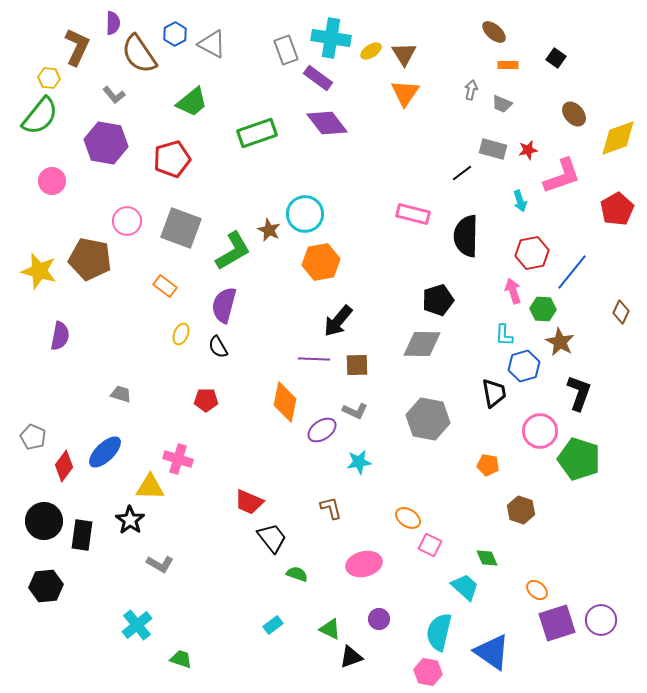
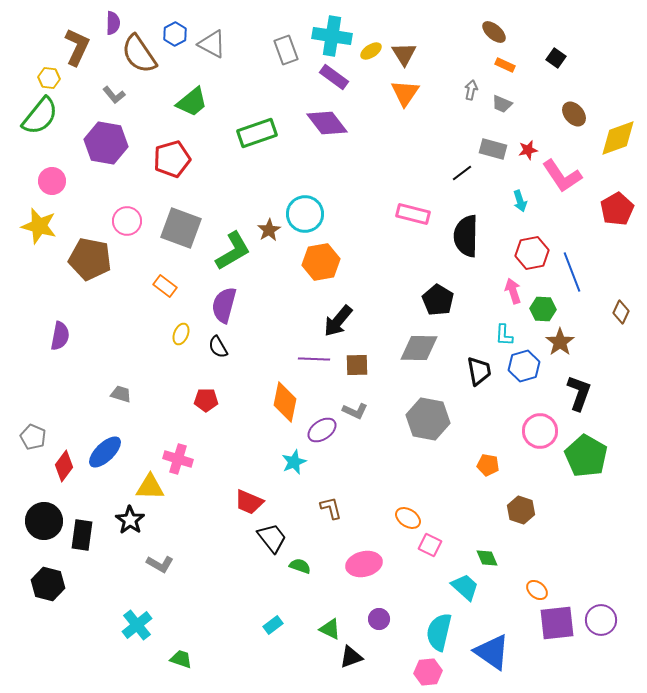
cyan cross at (331, 38): moved 1 px right, 2 px up
orange rectangle at (508, 65): moved 3 px left; rotated 24 degrees clockwise
purple rectangle at (318, 78): moved 16 px right, 1 px up
pink L-shape at (562, 176): rotated 75 degrees clockwise
brown star at (269, 230): rotated 15 degrees clockwise
yellow star at (39, 271): moved 45 px up
blue line at (572, 272): rotated 60 degrees counterclockwise
black pentagon at (438, 300): rotated 24 degrees counterclockwise
brown star at (560, 342): rotated 8 degrees clockwise
gray diamond at (422, 344): moved 3 px left, 4 px down
black trapezoid at (494, 393): moved 15 px left, 22 px up
green pentagon at (579, 459): moved 7 px right, 3 px up; rotated 12 degrees clockwise
cyan star at (359, 462): moved 65 px left; rotated 15 degrees counterclockwise
green semicircle at (297, 574): moved 3 px right, 8 px up
black hexagon at (46, 586): moved 2 px right, 2 px up; rotated 20 degrees clockwise
purple square at (557, 623): rotated 12 degrees clockwise
pink hexagon at (428, 672): rotated 16 degrees counterclockwise
